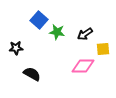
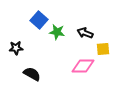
black arrow: moved 1 px up; rotated 56 degrees clockwise
